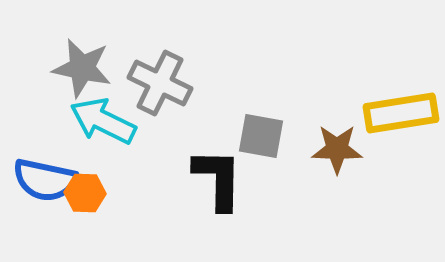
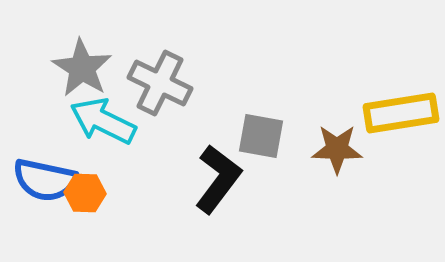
gray star: rotated 20 degrees clockwise
black L-shape: rotated 36 degrees clockwise
